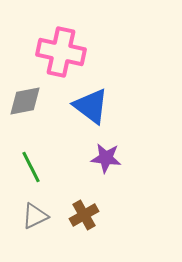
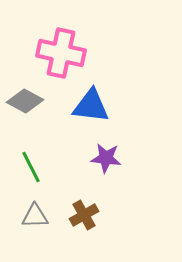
pink cross: moved 1 px down
gray diamond: rotated 39 degrees clockwise
blue triangle: rotated 30 degrees counterclockwise
gray triangle: rotated 24 degrees clockwise
